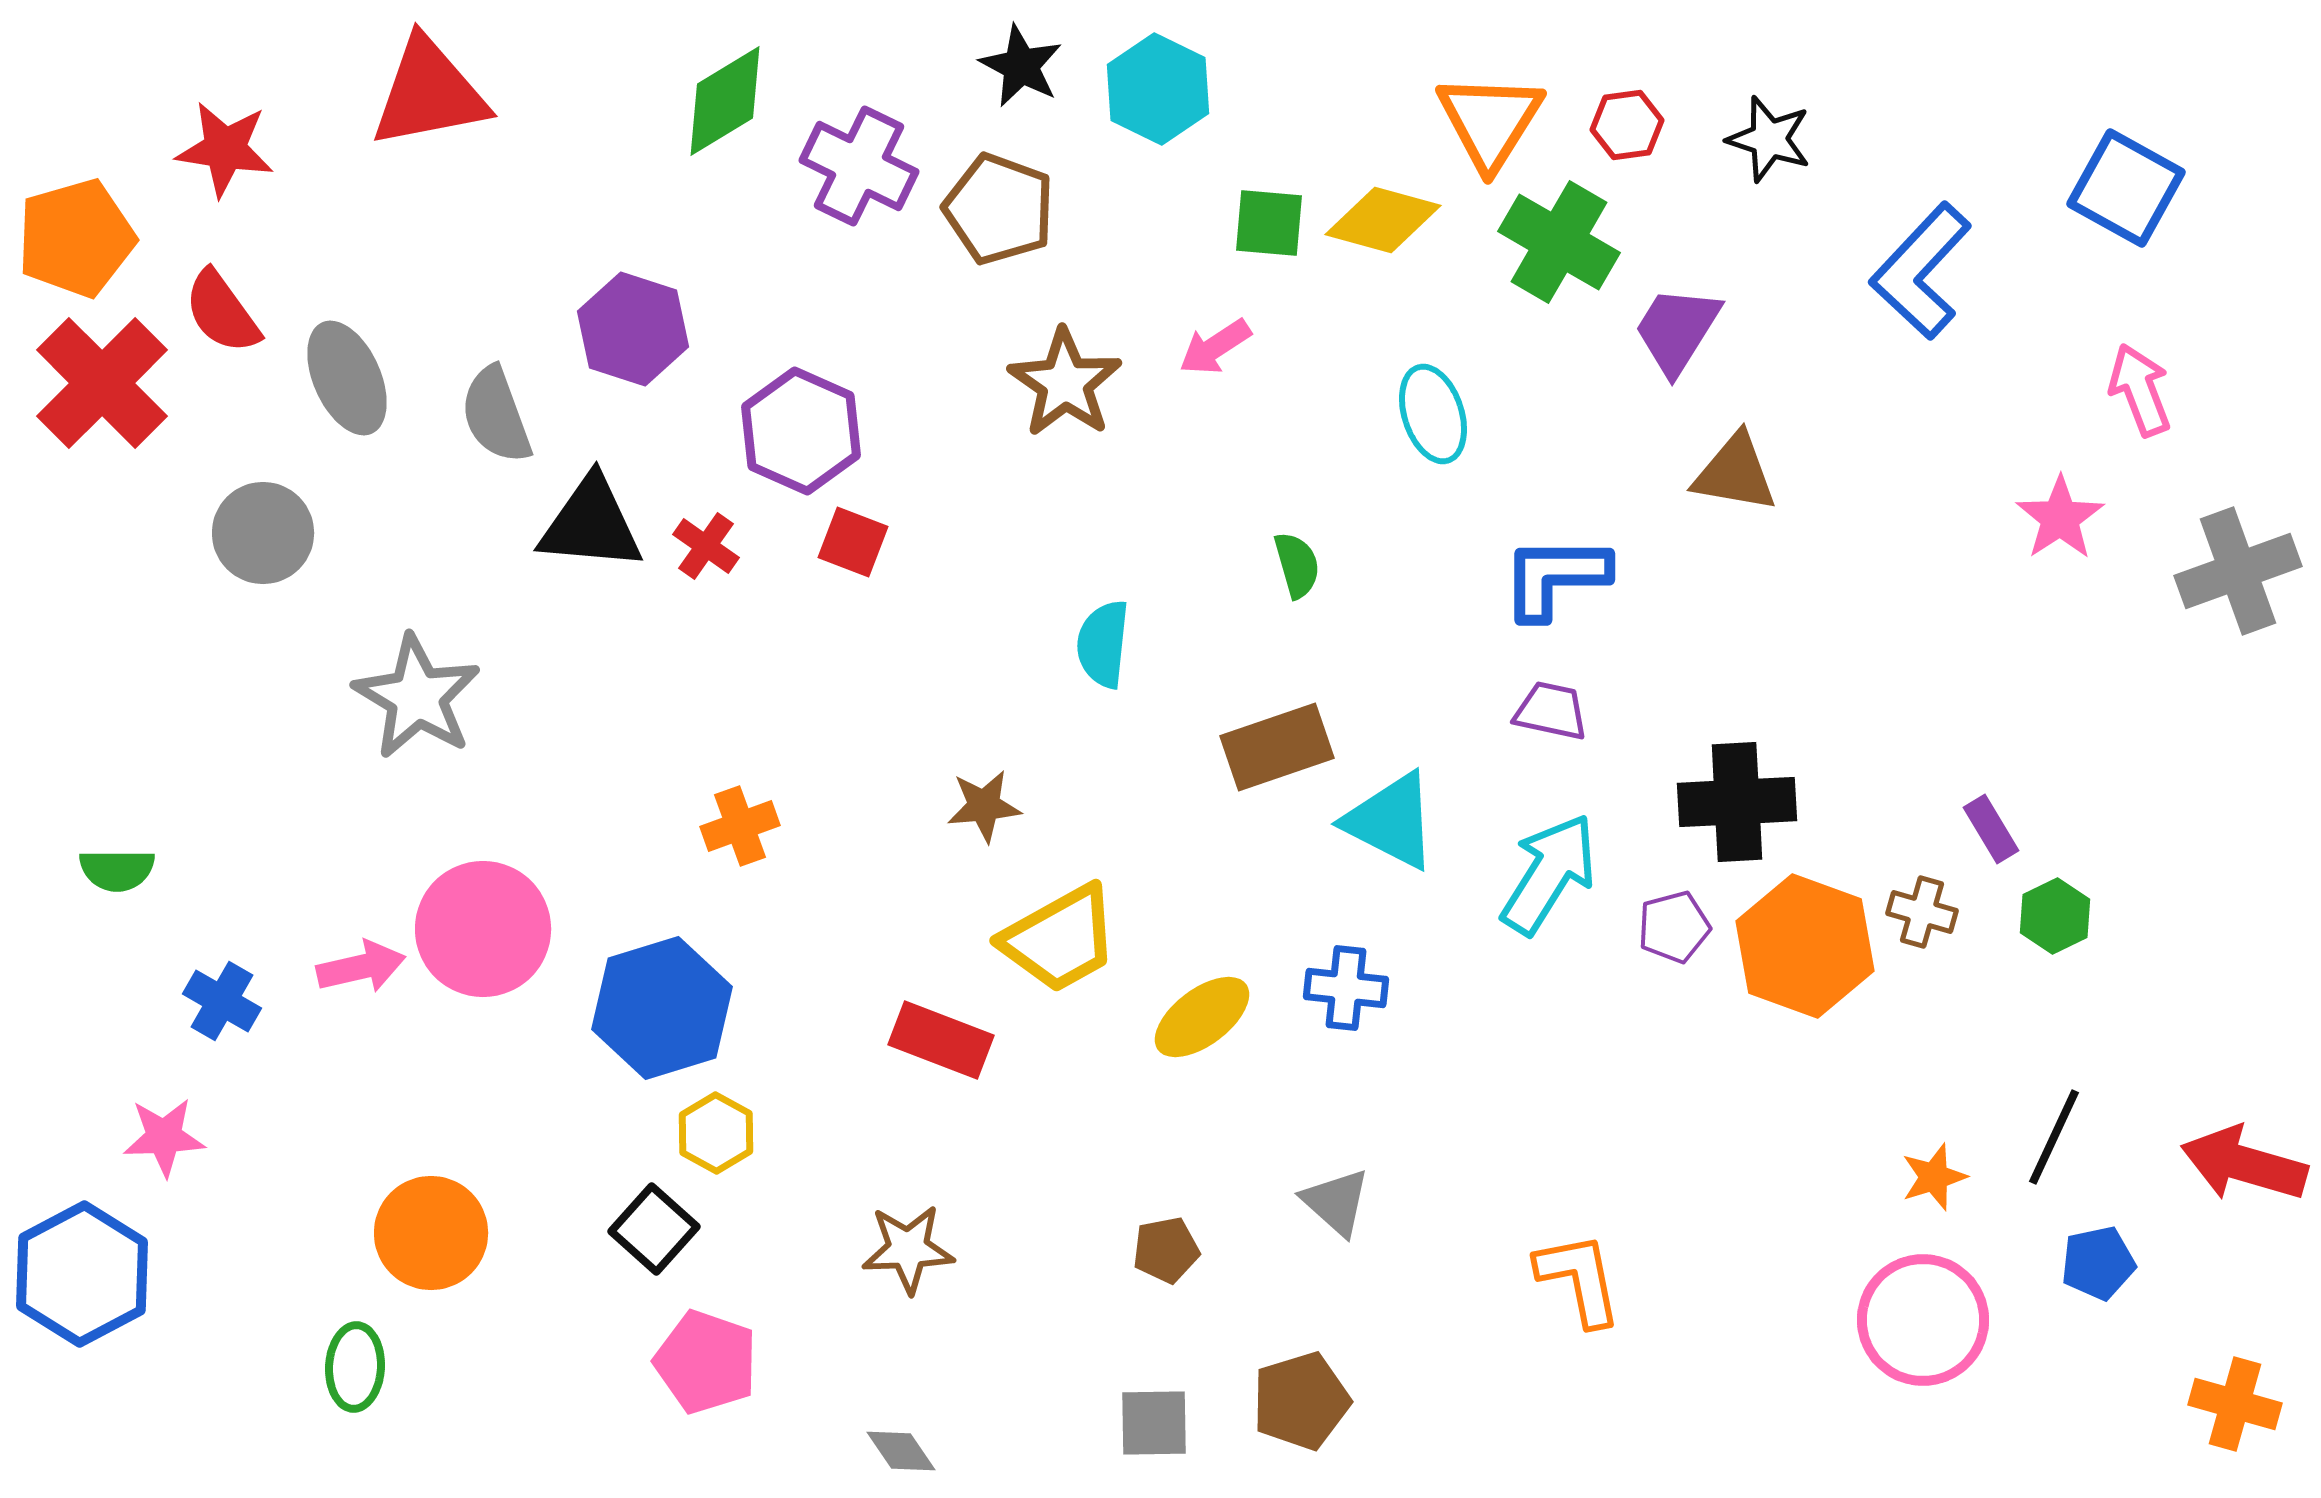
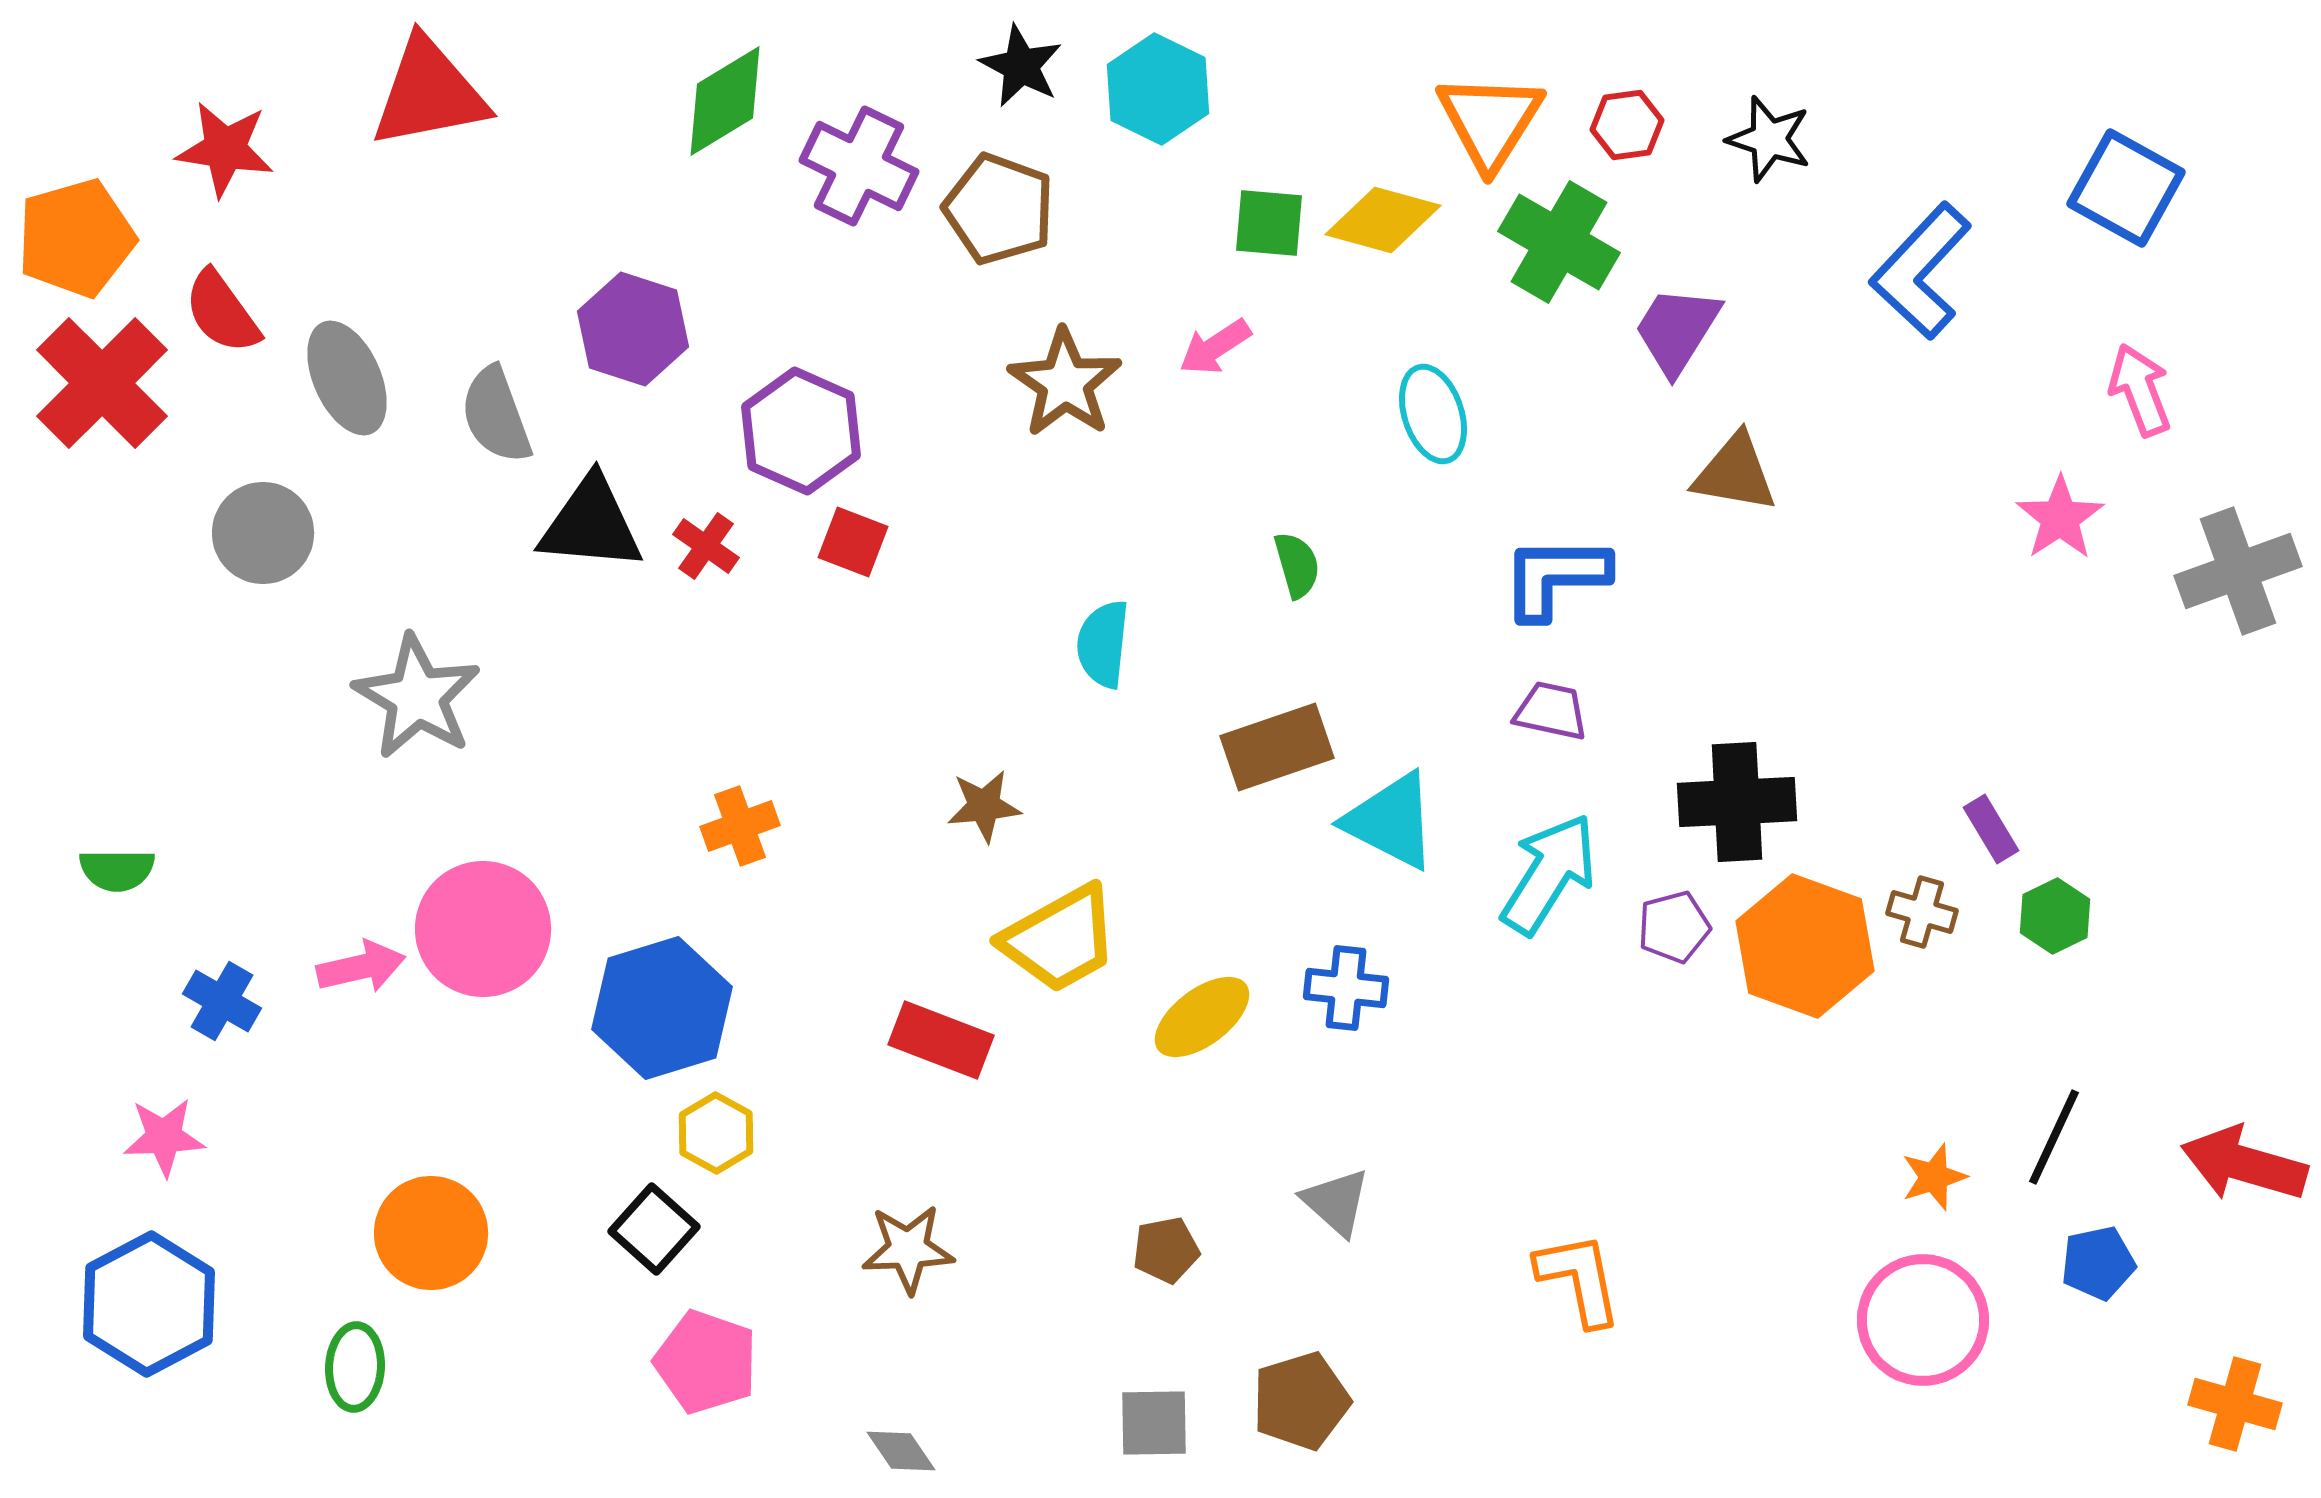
blue hexagon at (82, 1274): moved 67 px right, 30 px down
